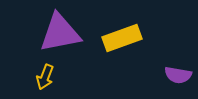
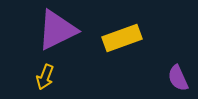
purple triangle: moved 3 px left, 3 px up; rotated 15 degrees counterclockwise
purple semicircle: moved 3 px down; rotated 56 degrees clockwise
